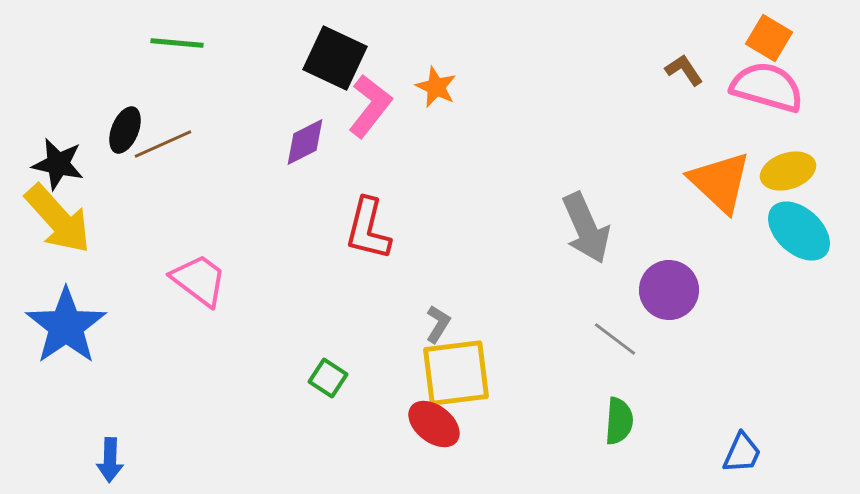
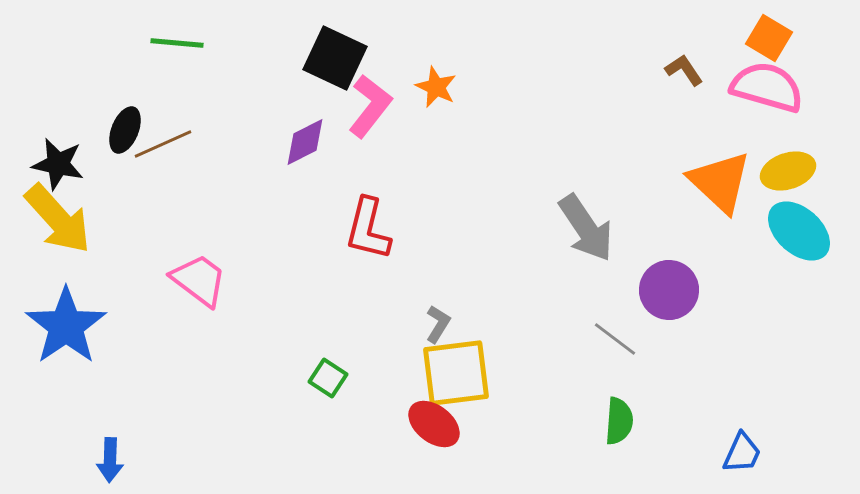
gray arrow: rotated 10 degrees counterclockwise
